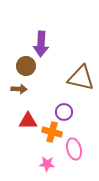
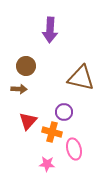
purple arrow: moved 9 px right, 14 px up
red triangle: rotated 48 degrees counterclockwise
